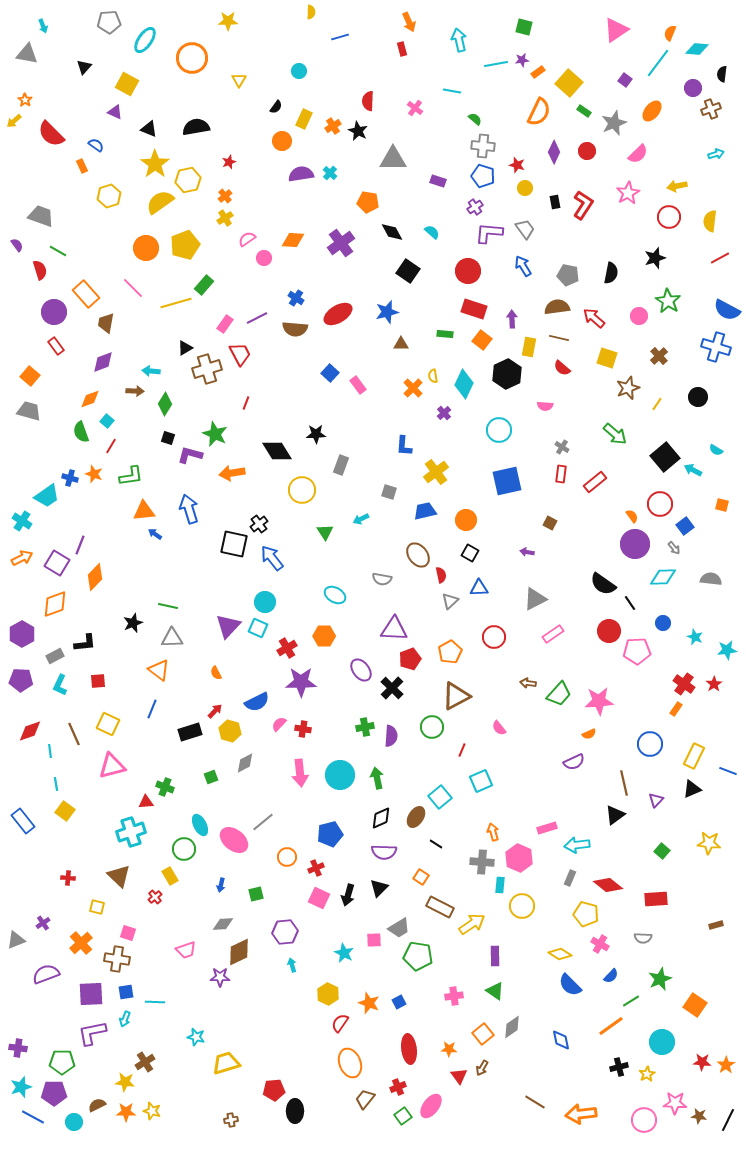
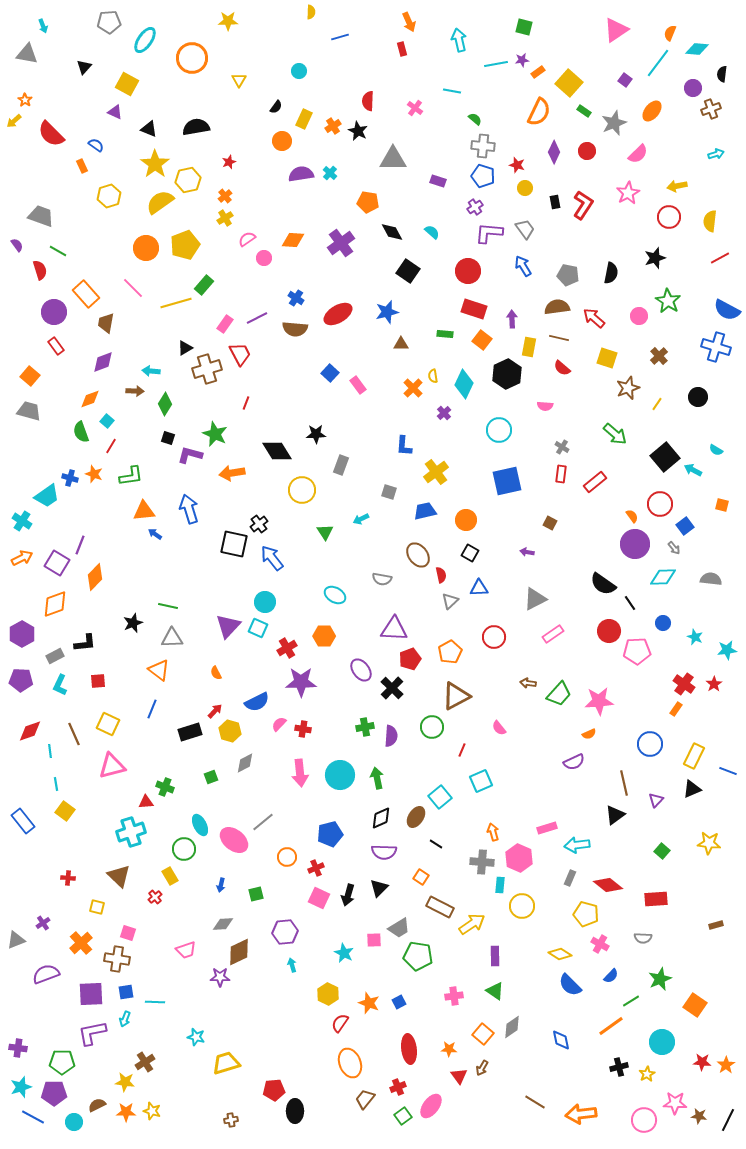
orange square at (483, 1034): rotated 10 degrees counterclockwise
